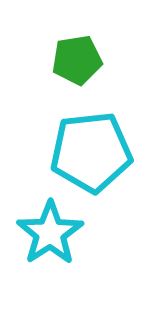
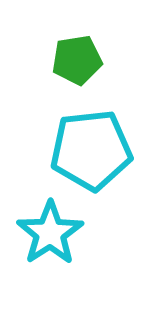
cyan pentagon: moved 2 px up
